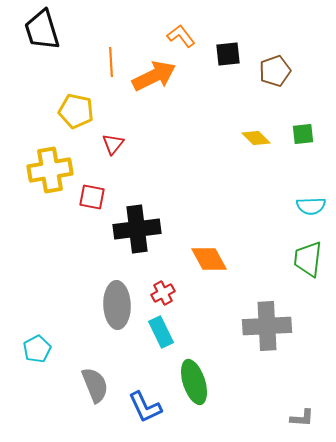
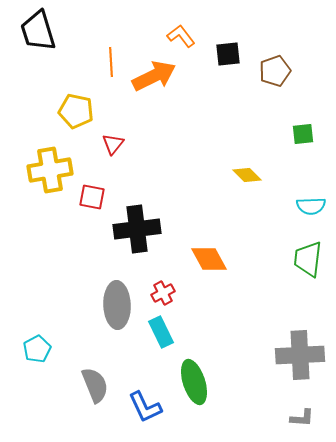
black trapezoid: moved 4 px left, 1 px down
yellow diamond: moved 9 px left, 37 px down
gray cross: moved 33 px right, 29 px down
